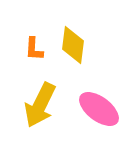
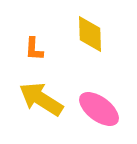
yellow diamond: moved 17 px right, 11 px up; rotated 9 degrees counterclockwise
yellow arrow: moved 1 px right, 6 px up; rotated 96 degrees clockwise
